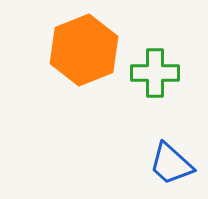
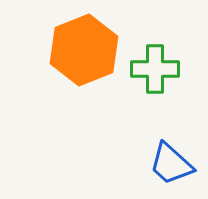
green cross: moved 4 px up
